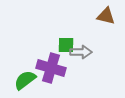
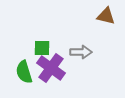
green square: moved 24 px left, 3 px down
purple cross: rotated 20 degrees clockwise
green semicircle: moved 1 px left, 8 px up; rotated 70 degrees counterclockwise
